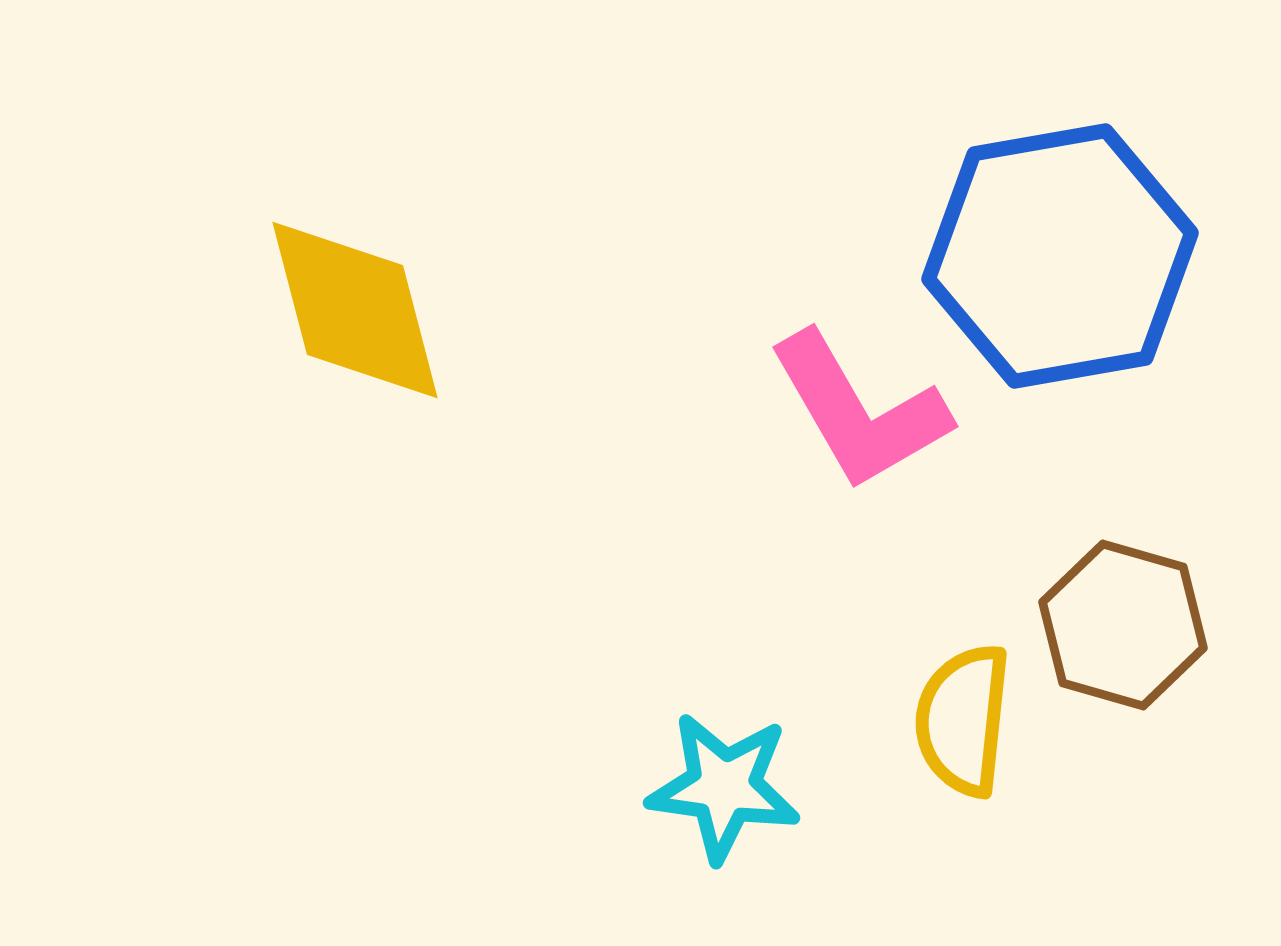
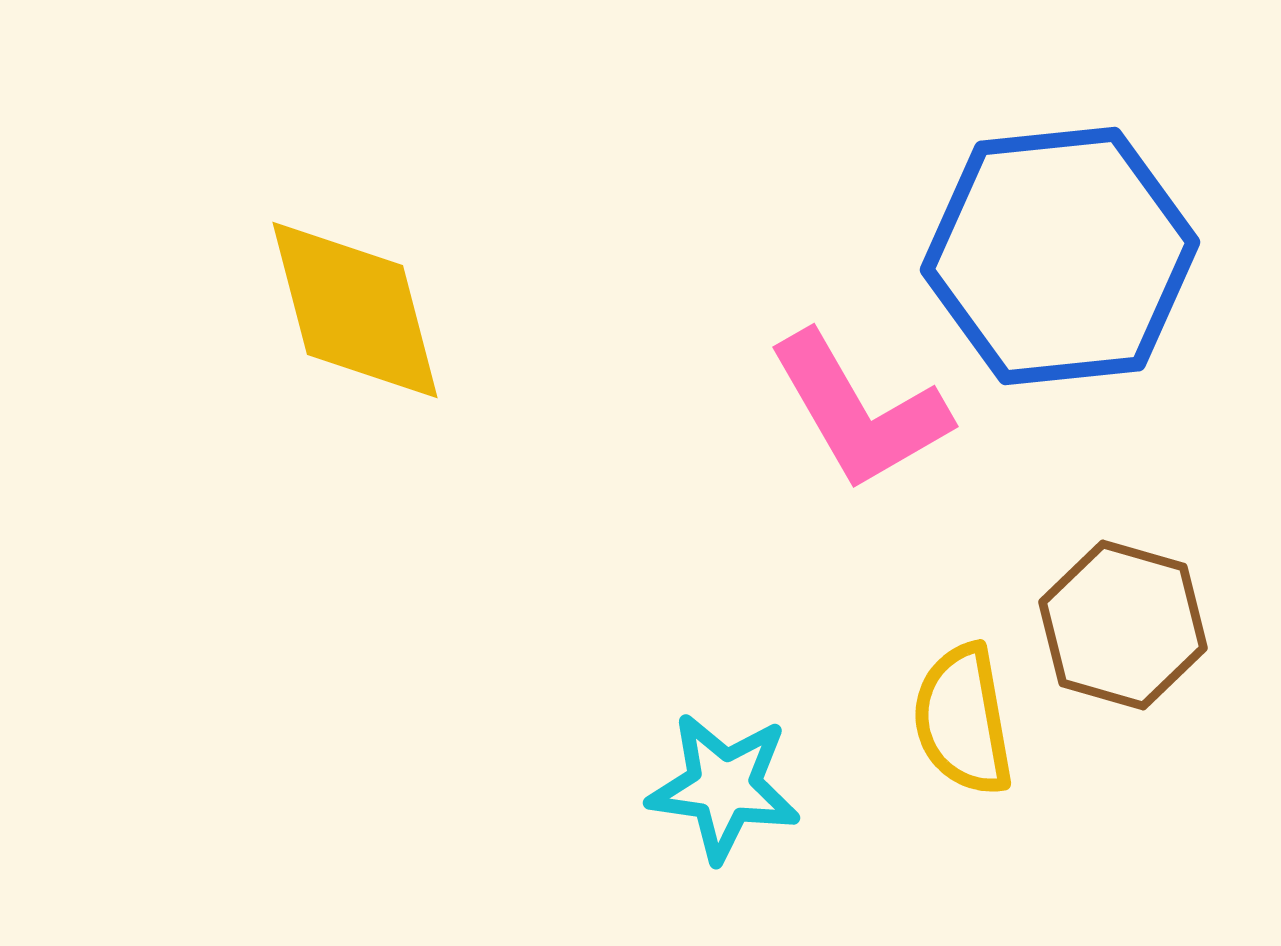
blue hexagon: rotated 4 degrees clockwise
yellow semicircle: rotated 16 degrees counterclockwise
